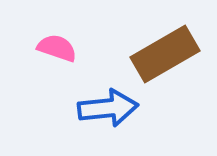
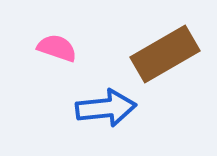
blue arrow: moved 2 px left
